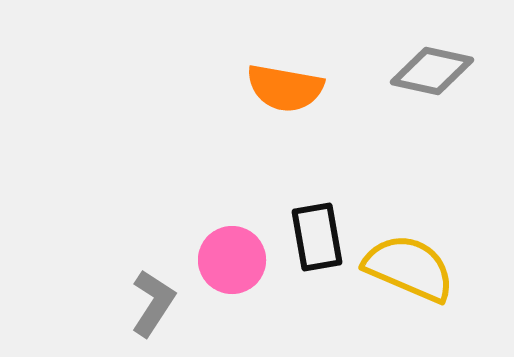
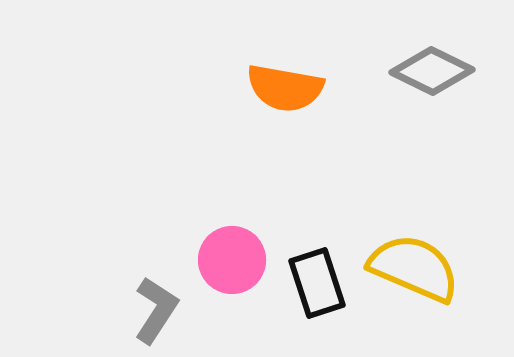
gray diamond: rotated 14 degrees clockwise
black rectangle: moved 46 px down; rotated 8 degrees counterclockwise
yellow semicircle: moved 5 px right
gray L-shape: moved 3 px right, 7 px down
